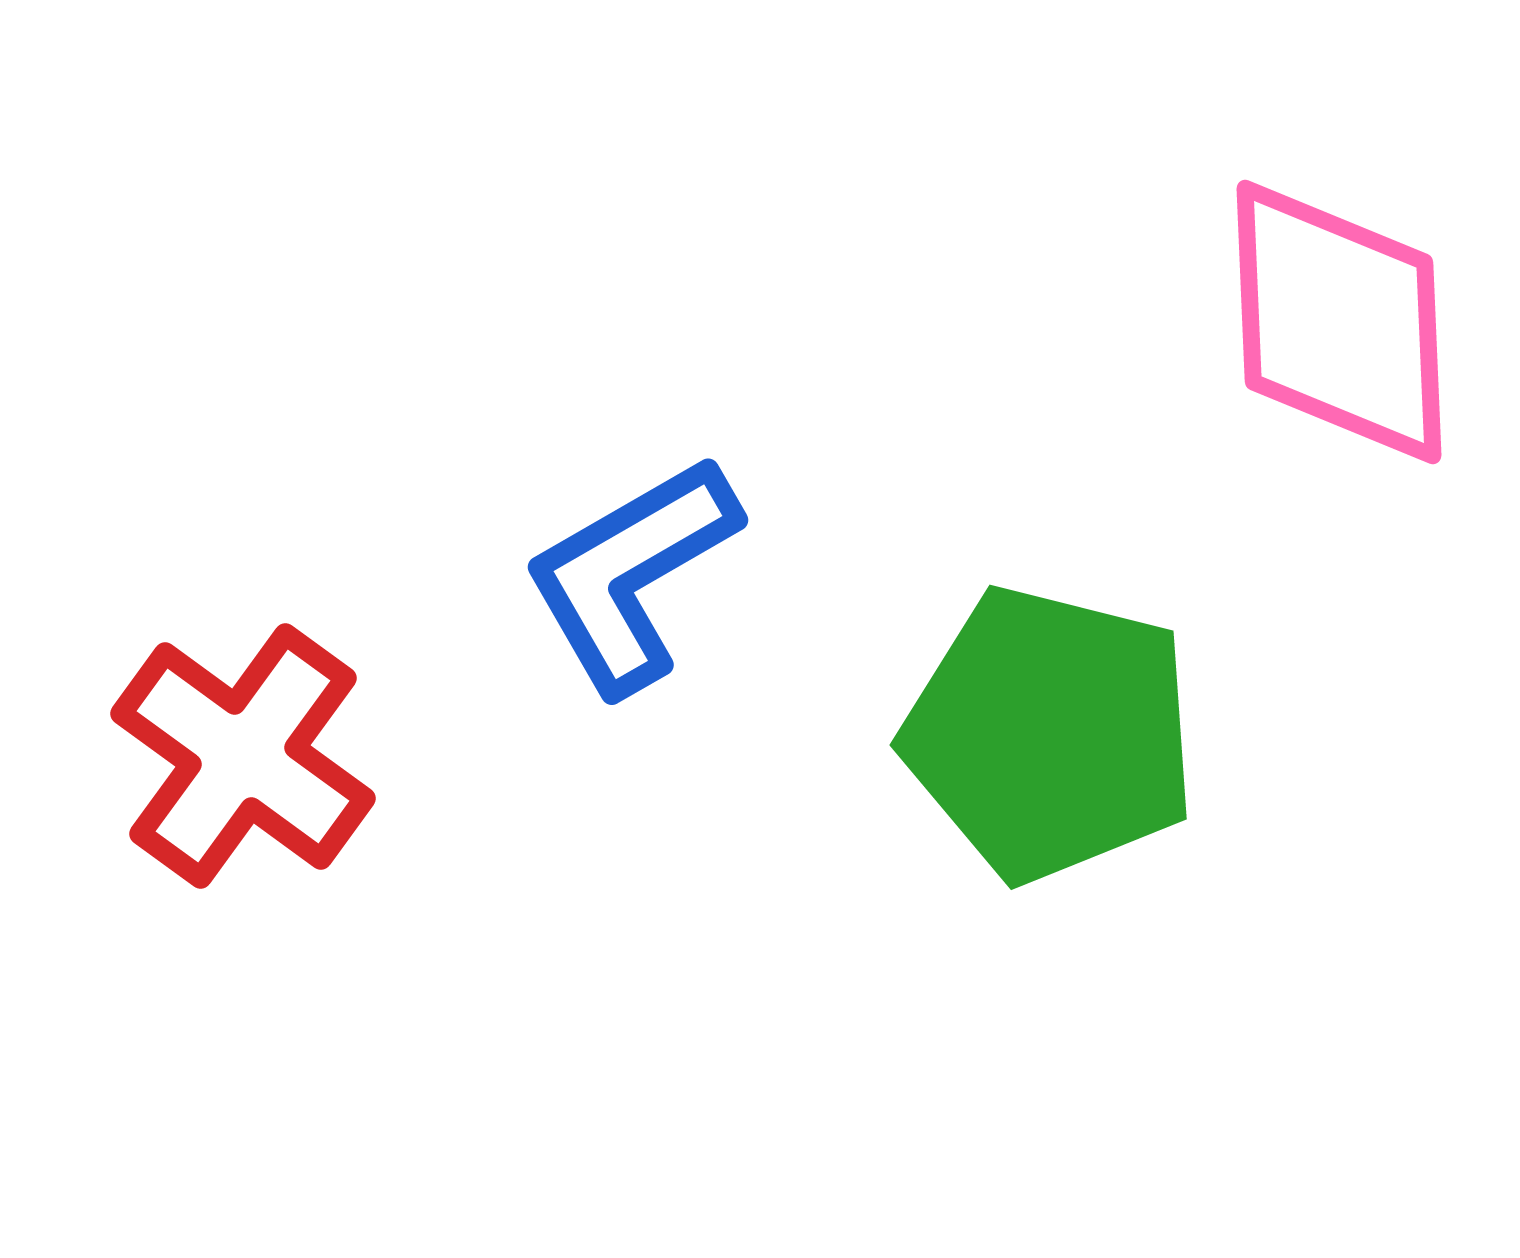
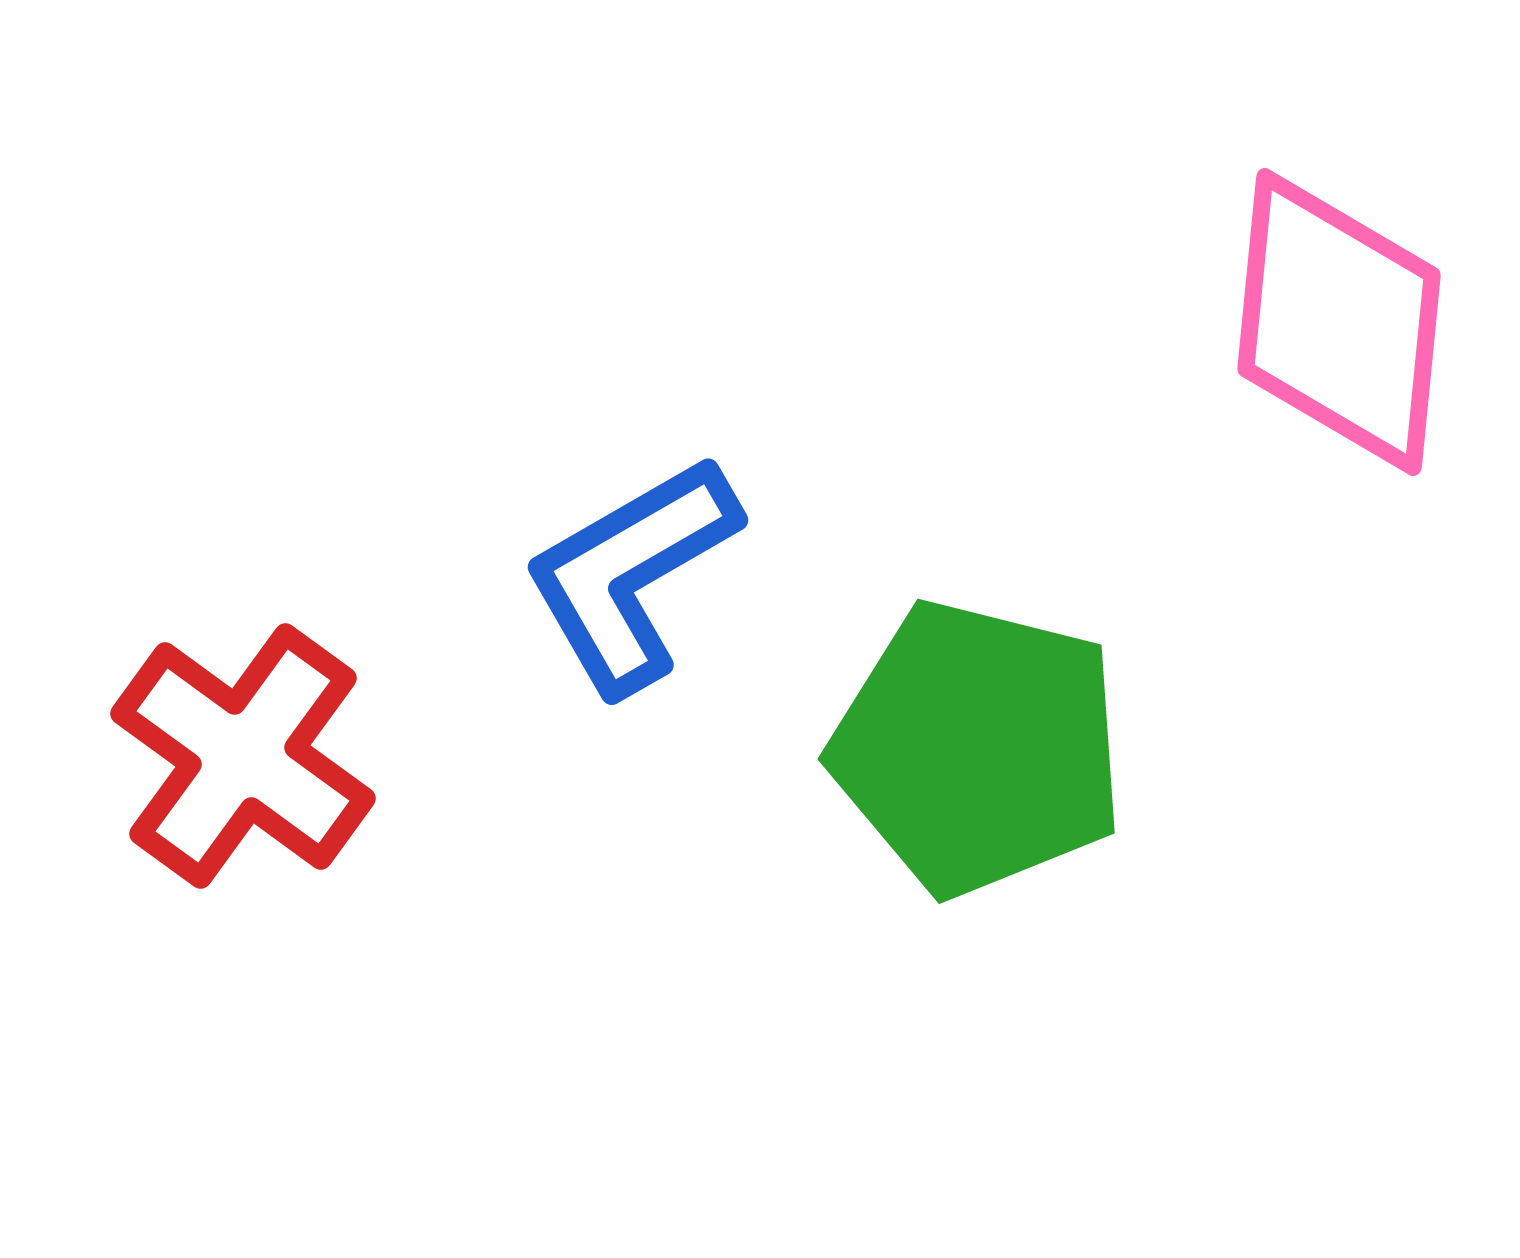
pink diamond: rotated 8 degrees clockwise
green pentagon: moved 72 px left, 14 px down
